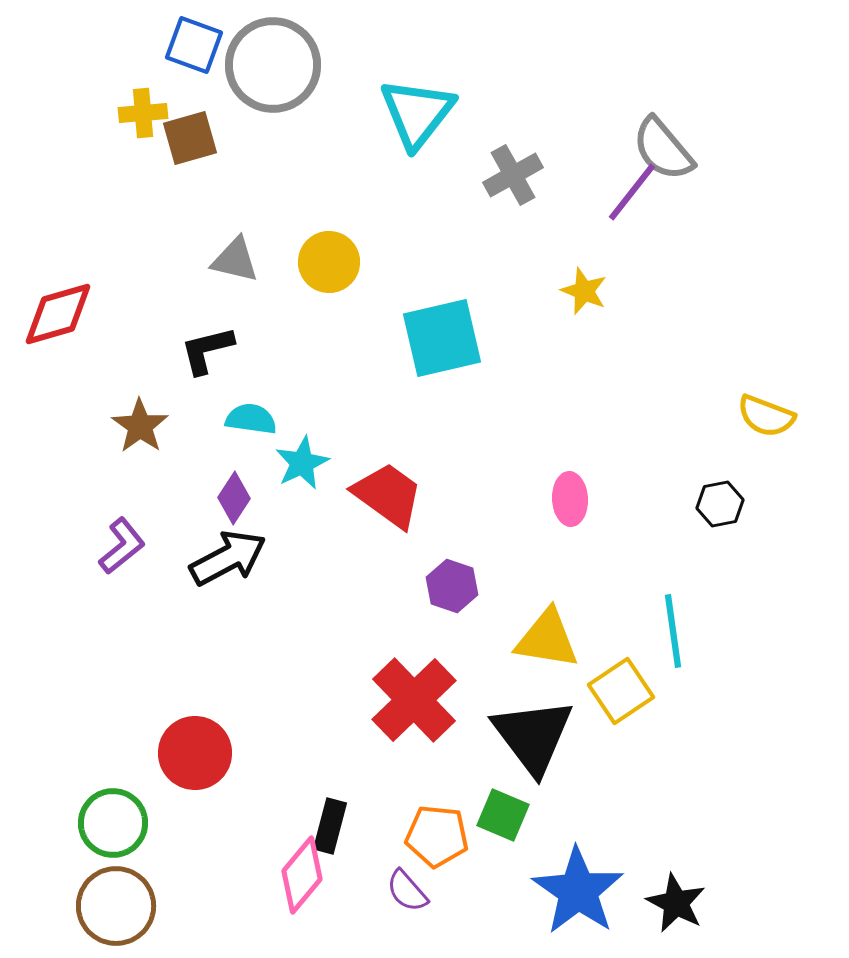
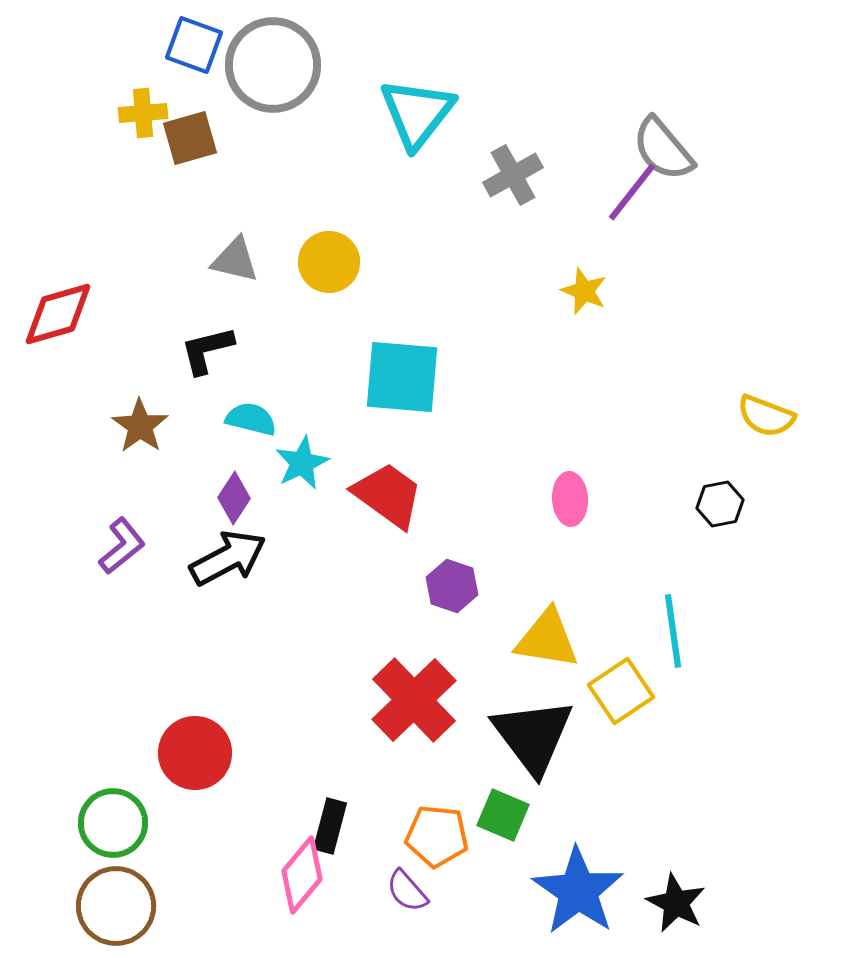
cyan square: moved 40 px left, 39 px down; rotated 18 degrees clockwise
cyan semicircle: rotated 6 degrees clockwise
